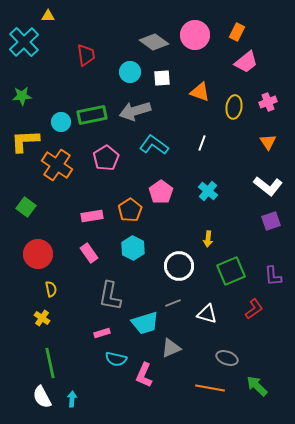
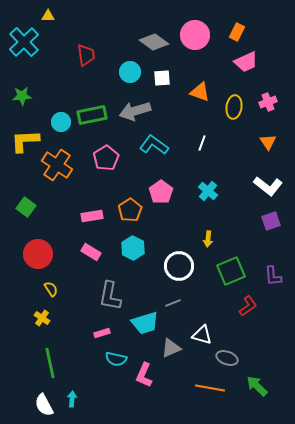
pink trapezoid at (246, 62): rotated 15 degrees clockwise
pink rectangle at (89, 253): moved 2 px right, 1 px up; rotated 24 degrees counterclockwise
yellow semicircle at (51, 289): rotated 21 degrees counterclockwise
red L-shape at (254, 309): moved 6 px left, 3 px up
white triangle at (207, 314): moved 5 px left, 21 px down
white semicircle at (42, 397): moved 2 px right, 8 px down
